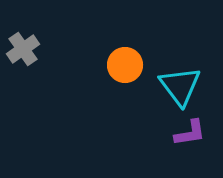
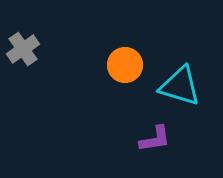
cyan triangle: rotated 36 degrees counterclockwise
purple L-shape: moved 35 px left, 6 px down
